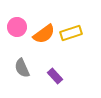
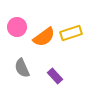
orange semicircle: moved 3 px down
